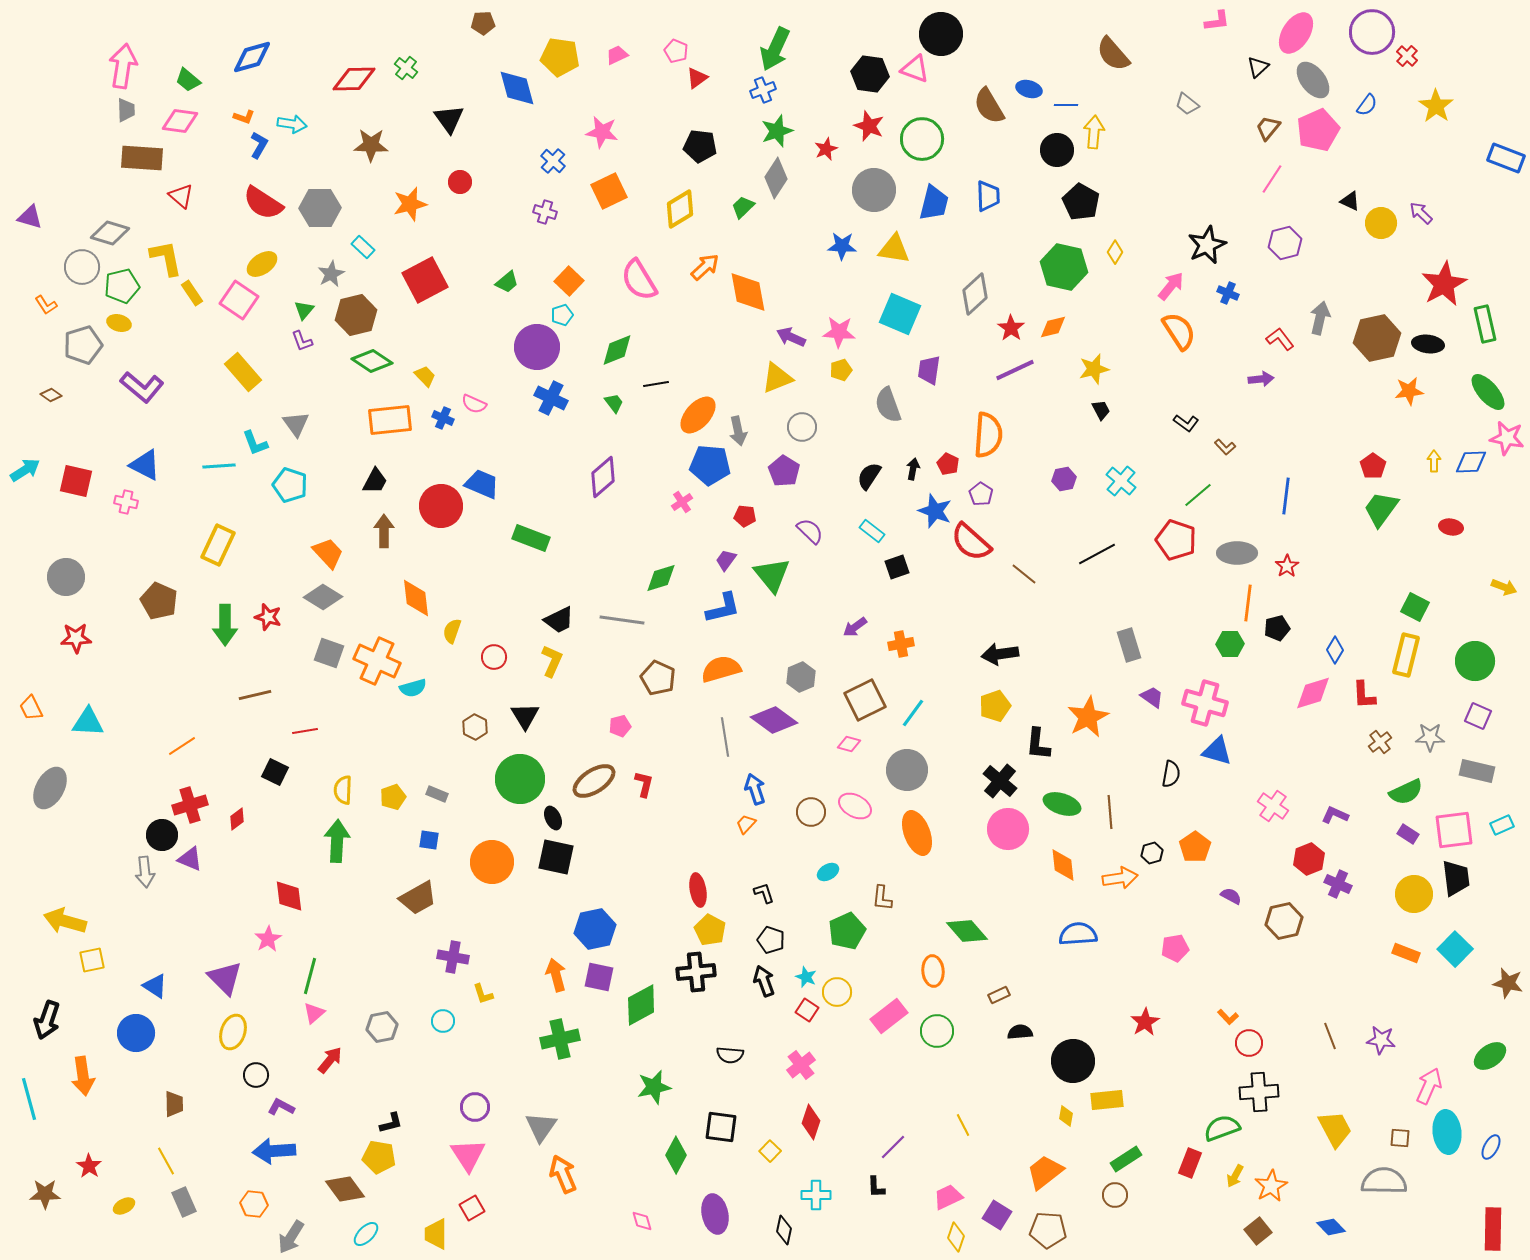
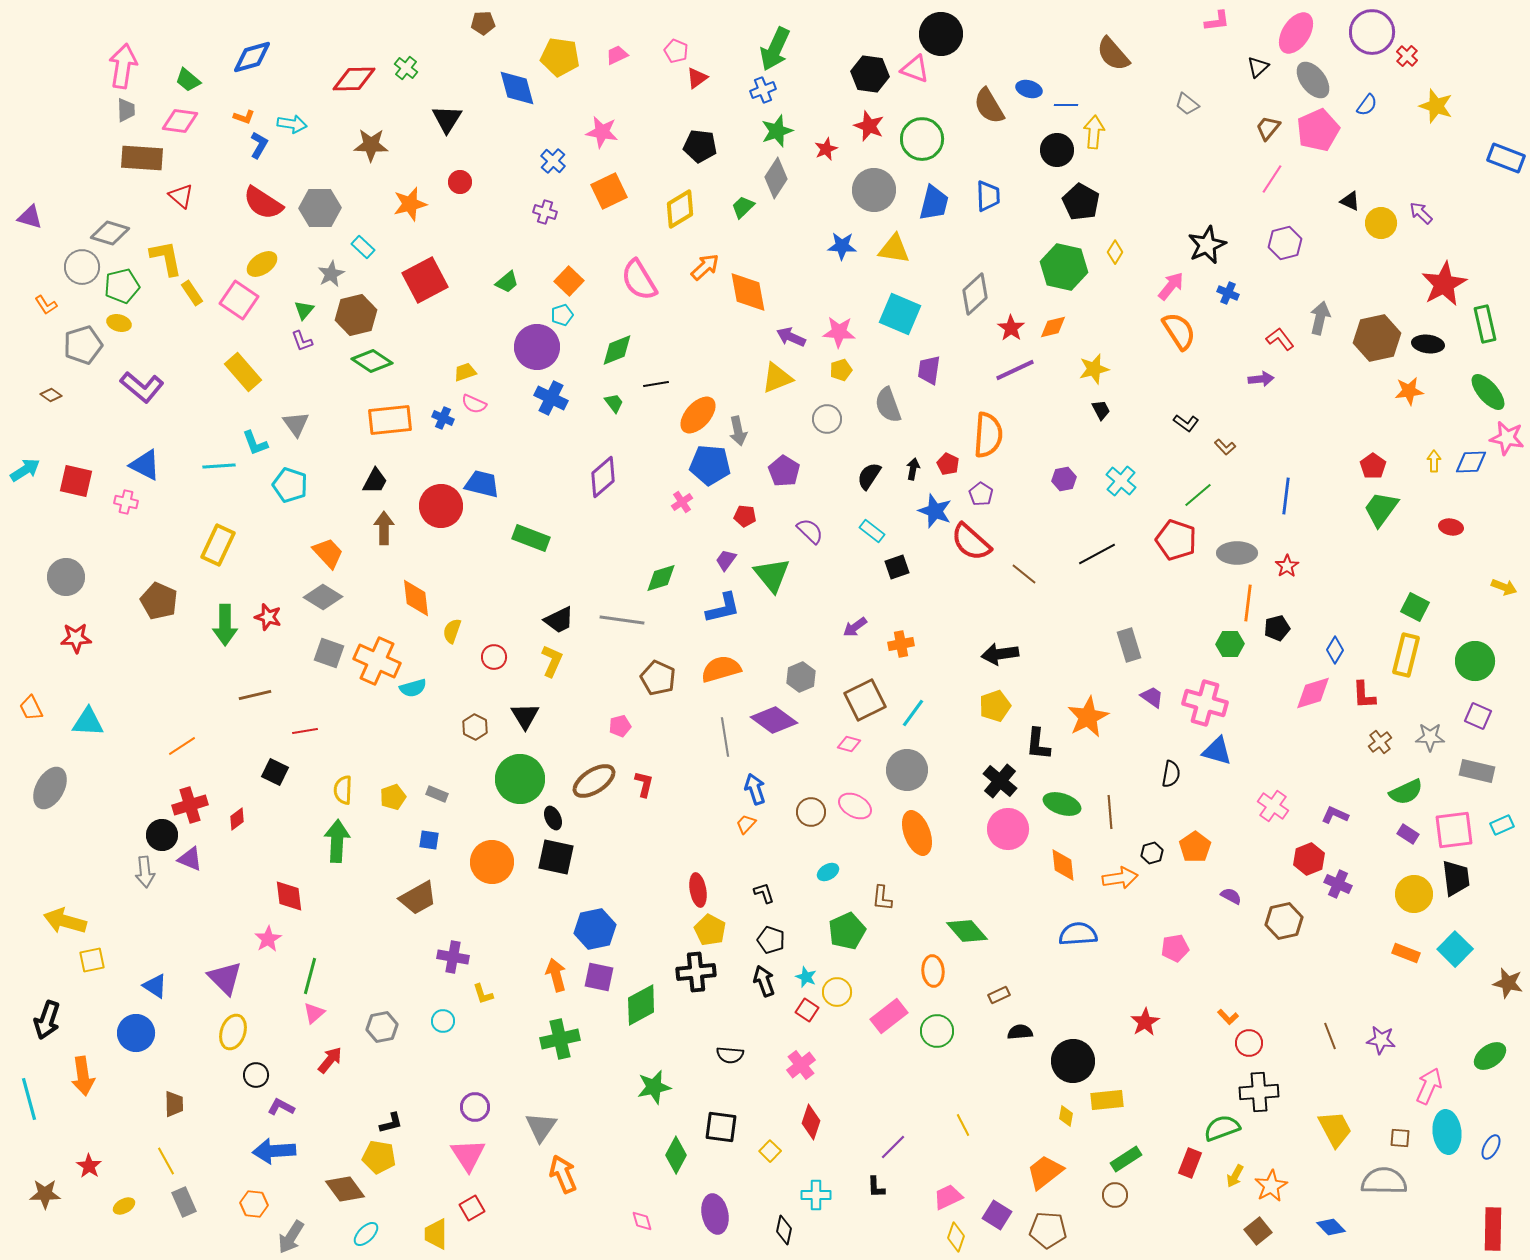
yellow star at (1436, 106): rotated 16 degrees counterclockwise
black triangle at (449, 119): moved 2 px left; rotated 8 degrees clockwise
yellow trapezoid at (425, 376): moved 40 px right, 4 px up; rotated 65 degrees counterclockwise
gray circle at (802, 427): moved 25 px right, 8 px up
blue trapezoid at (482, 484): rotated 9 degrees counterclockwise
brown arrow at (384, 531): moved 3 px up
